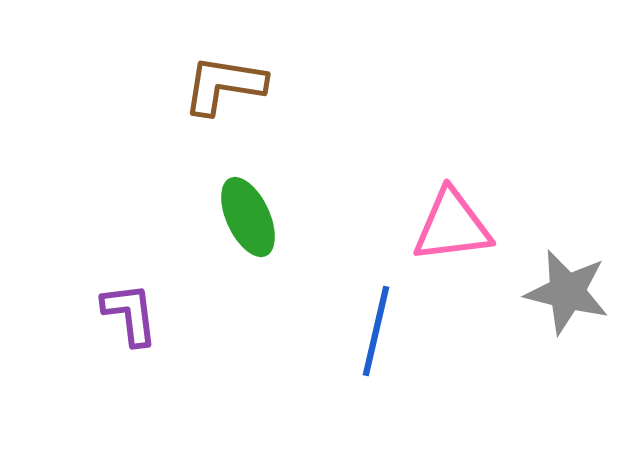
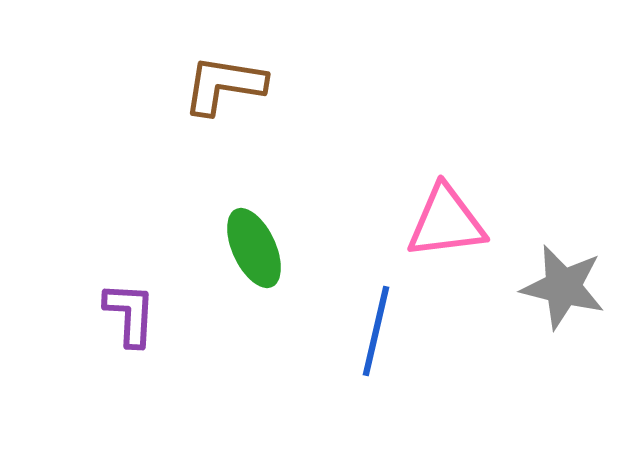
green ellipse: moved 6 px right, 31 px down
pink triangle: moved 6 px left, 4 px up
gray star: moved 4 px left, 5 px up
purple L-shape: rotated 10 degrees clockwise
